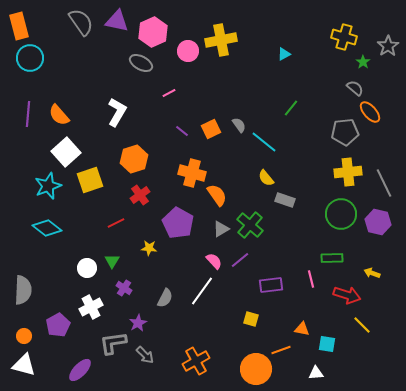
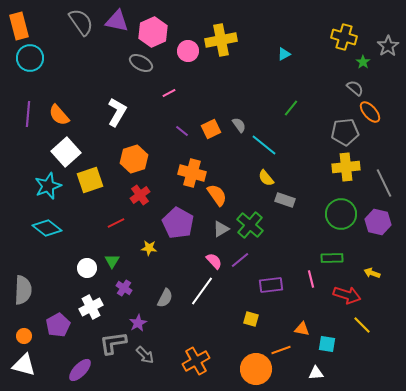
cyan line at (264, 142): moved 3 px down
yellow cross at (348, 172): moved 2 px left, 5 px up
